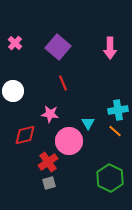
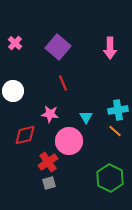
cyan triangle: moved 2 px left, 6 px up
